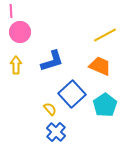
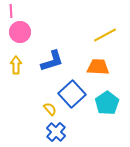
orange trapezoid: moved 2 px left, 1 px down; rotated 20 degrees counterclockwise
cyan pentagon: moved 2 px right, 2 px up
